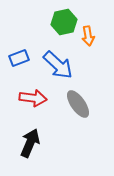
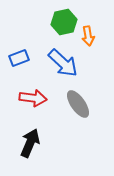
blue arrow: moved 5 px right, 2 px up
